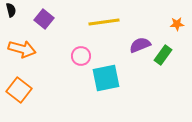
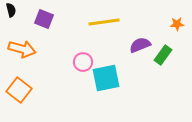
purple square: rotated 18 degrees counterclockwise
pink circle: moved 2 px right, 6 px down
